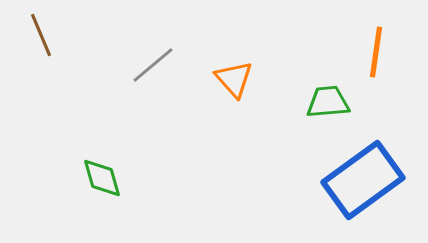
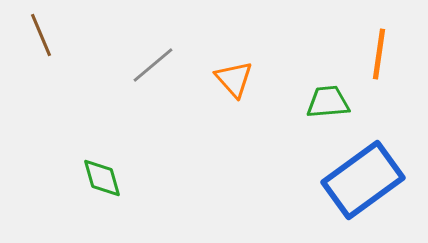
orange line: moved 3 px right, 2 px down
